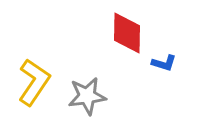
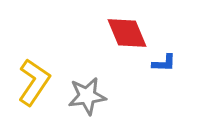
red diamond: rotated 24 degrees counterclockwise
blue L-shape: rotated 15 degrees counterclockwise
